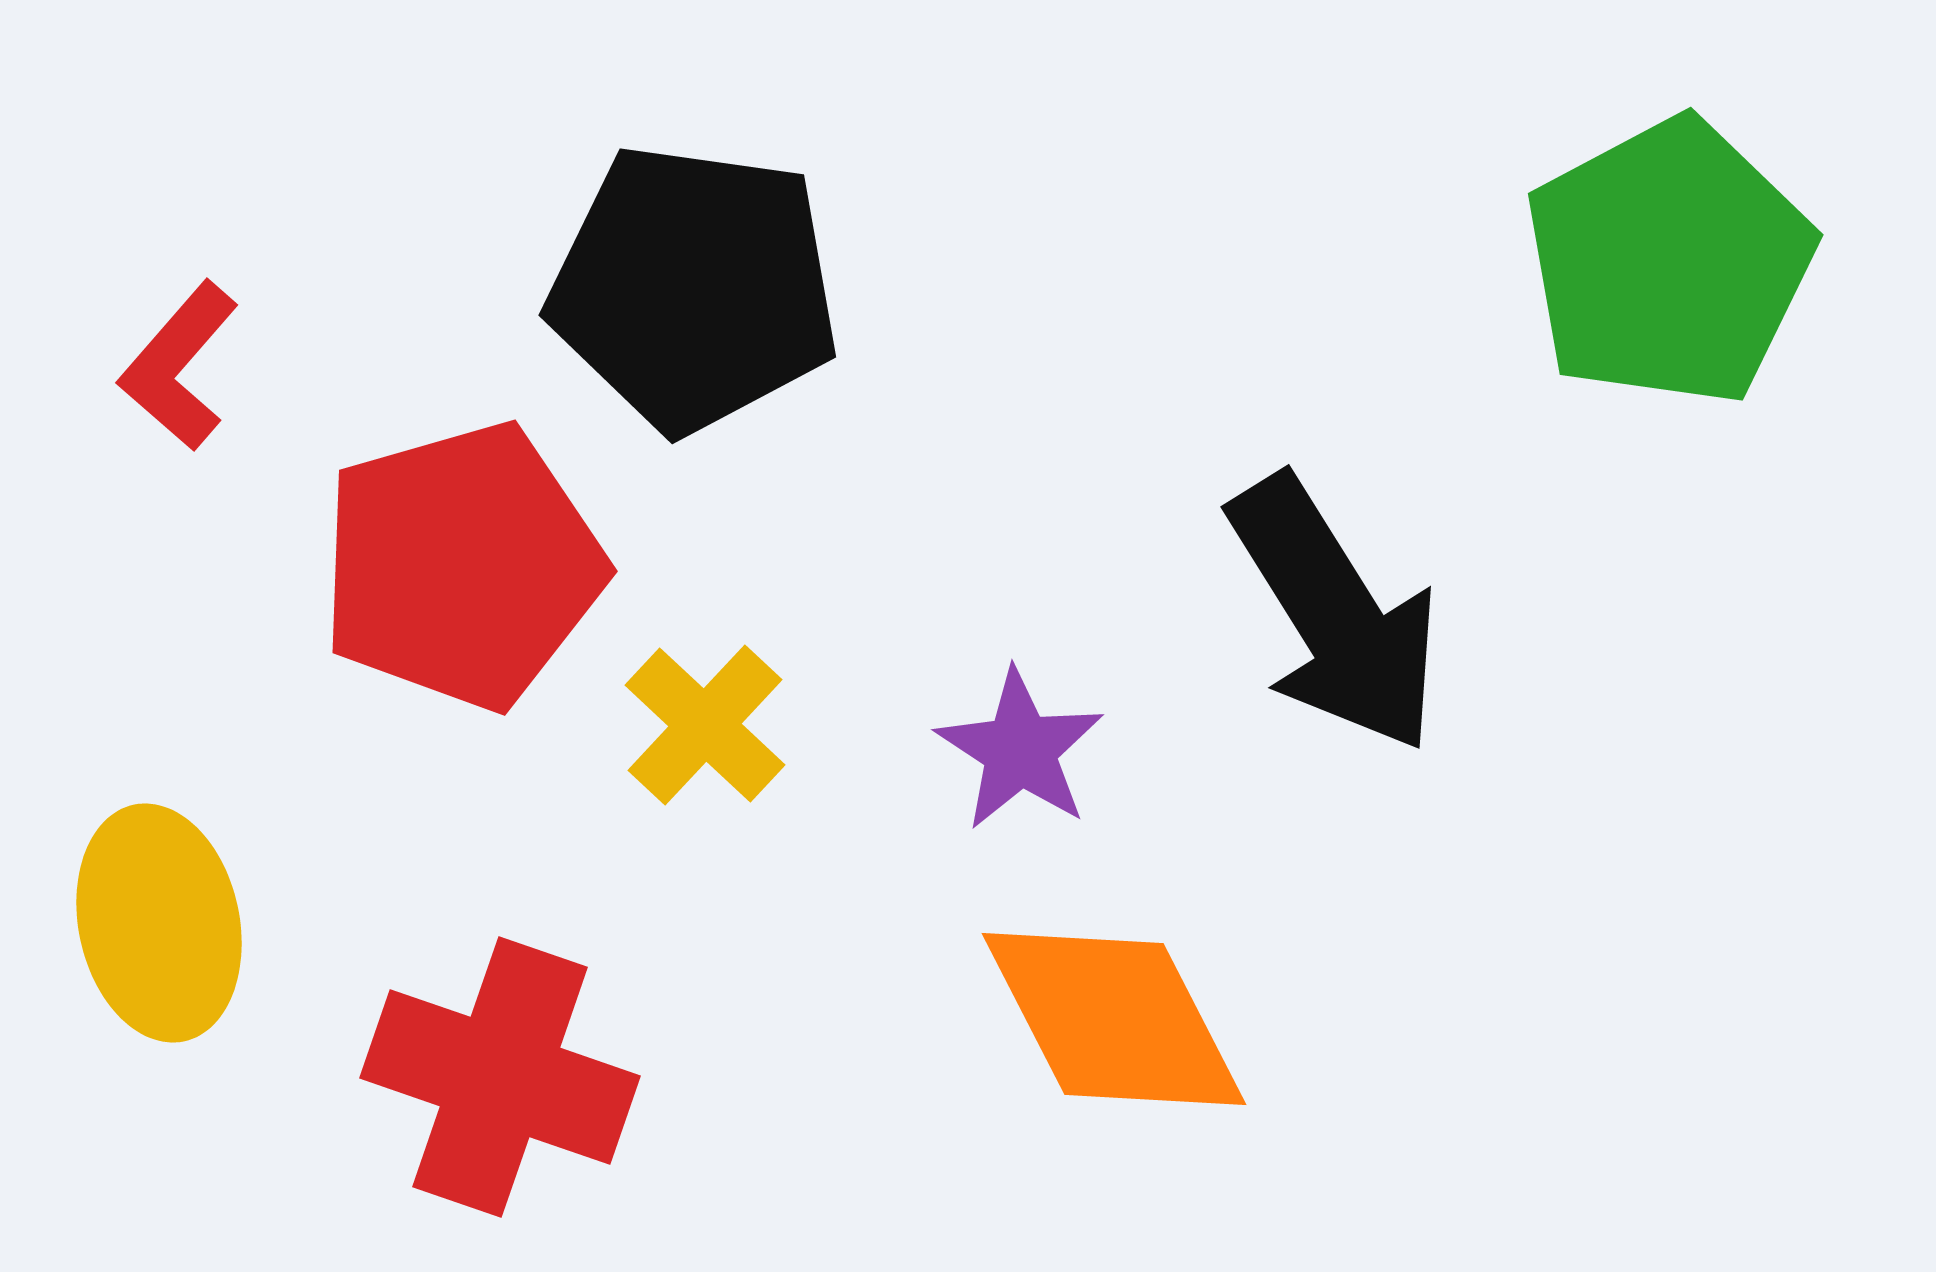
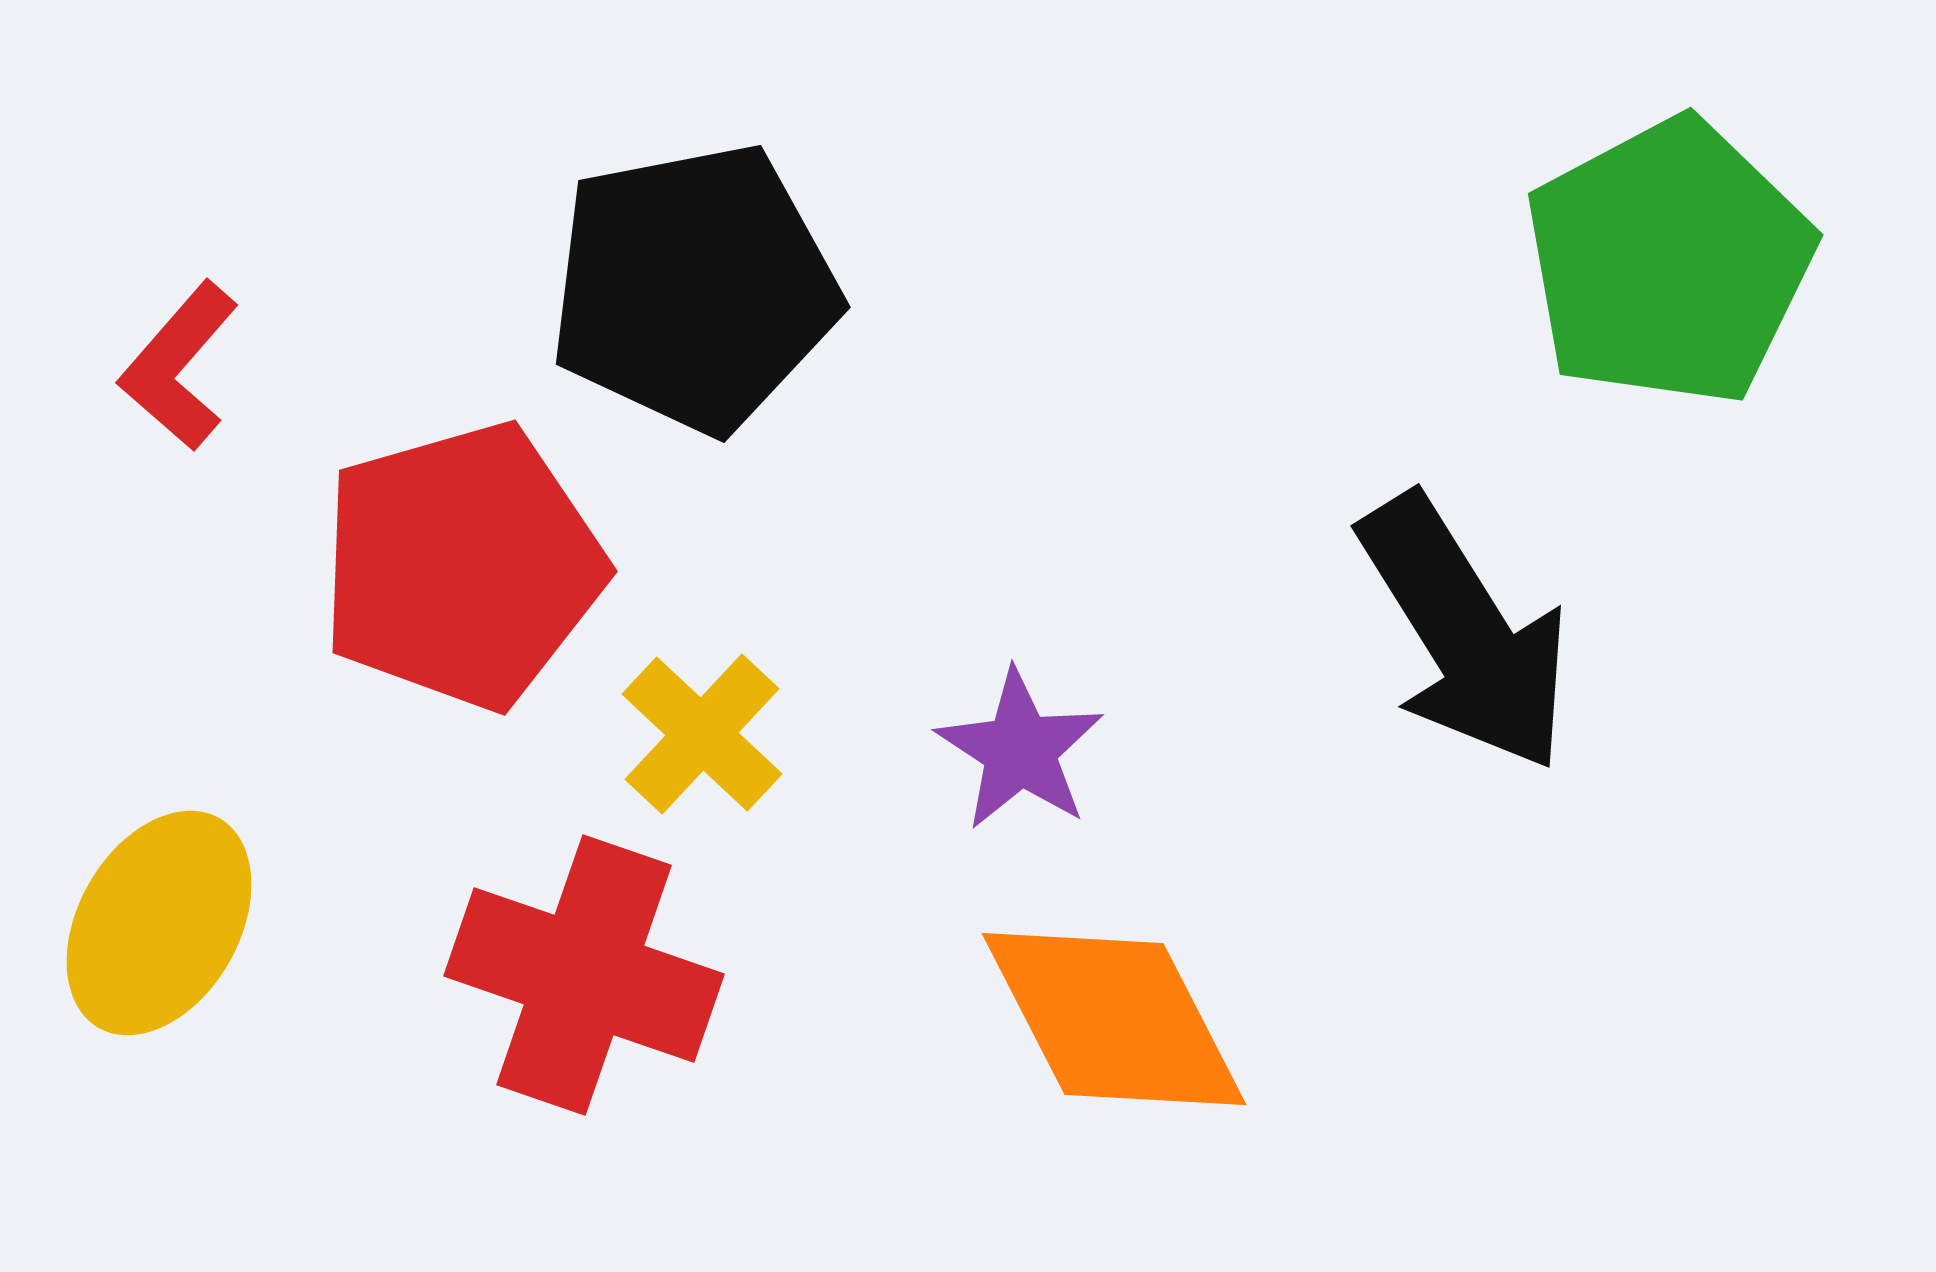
black pentagon: rotated 19 degrees counterclockwise
black arrow: moved 130 px right, 19 px down
yellow cross: moved 3 px left, 9 px down
yellow ellipse: rotated 42 degrees clockwise
red cross: moved 84 px right, 102 px up
